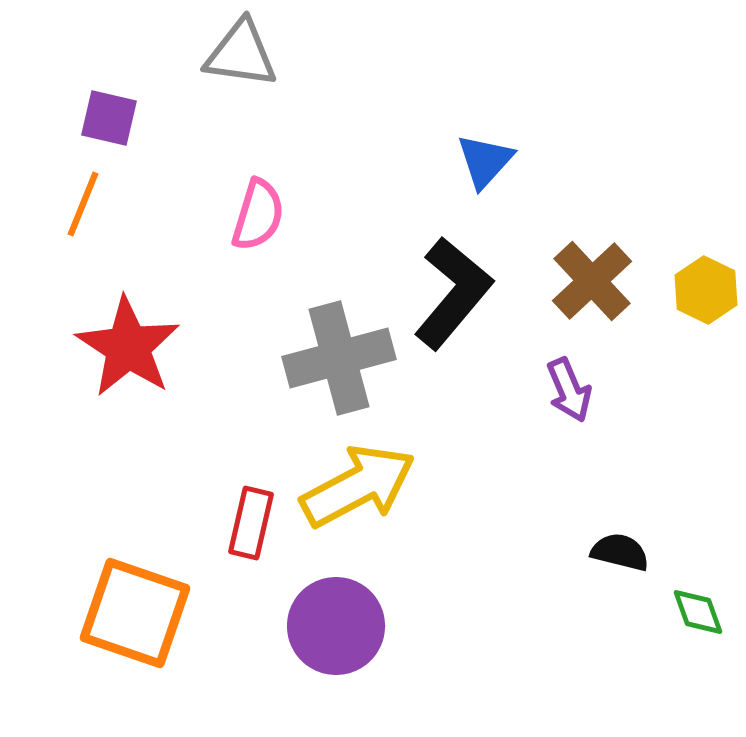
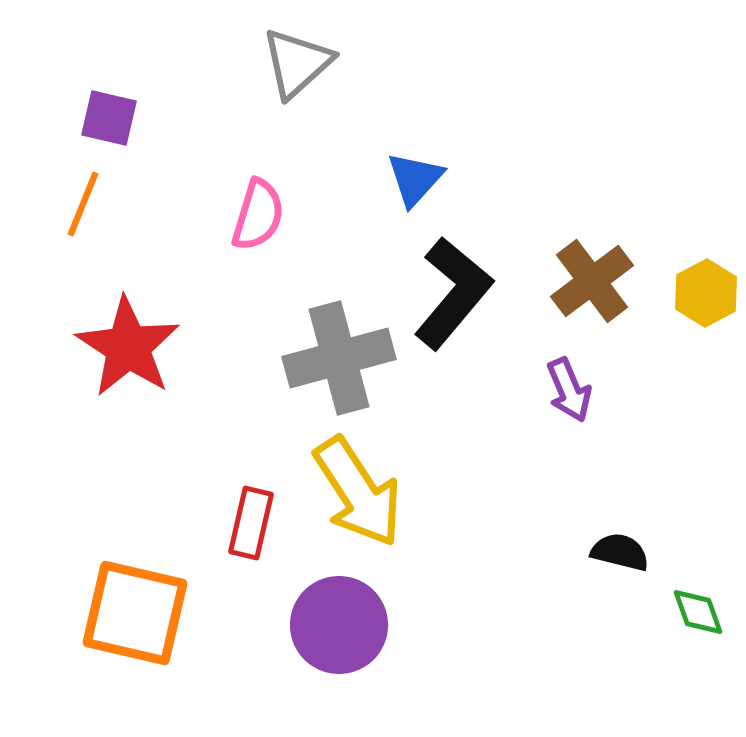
gray triangle: moved 56 px right, 9 px down; rotated 50 degrees counterclockwise
blue triangle: moved 70 px left, 18 px down
brown cross: rotated 6 degrees clockwise
yellow hexagon: moved 3 px down; rotated 6 degrees clockwise
yellow arrow: moved 6 px down; rotated 85 degrees clockwise
orange square: rotated 6 degrees counterclockwise
purple circle: moved 3 px right, 1 px up
